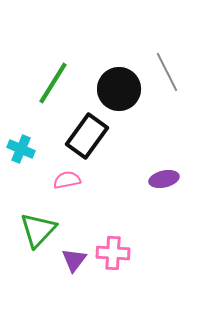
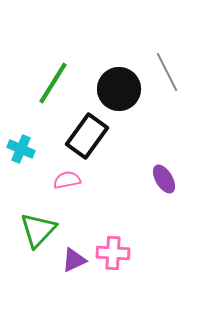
purple ellipse: rotated 72 degrees clockwise
purple triangle: rotated 28 degrees clockwise
